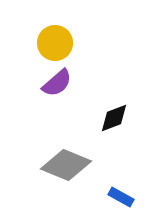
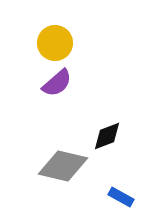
black diamond: moved 7 px left, 18 px down
gray diamond: moved 3 px left, 1 px down; rotated 9 degrees counterclockwise
